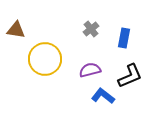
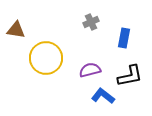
gray cross: moved 7 px up; rotated 14 degrees clockwise
yellow circle: moved 1 px right, 1 px up
black L-shape: rotated 12 degrees clockwise
